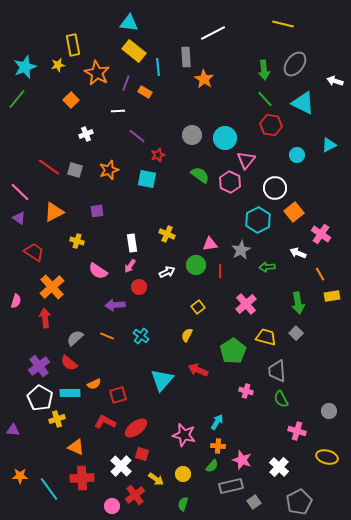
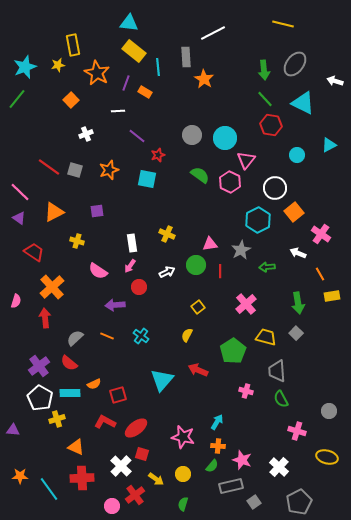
pink star at (184, 435): moved 1 px left, 2 px down
